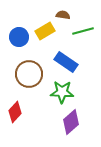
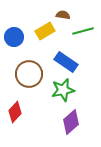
blue circle: moved 5 px left
green star: moved 1 px right, 2 px up; rotated 15 degrees counterclockwise
